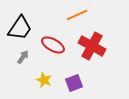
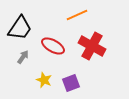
red ellipse: moved 1 px down
purple square: moved 3 px left
